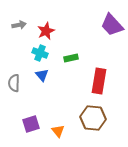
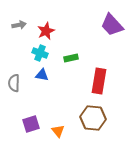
blue triangle: rotated 40 degrees counterclockwise
